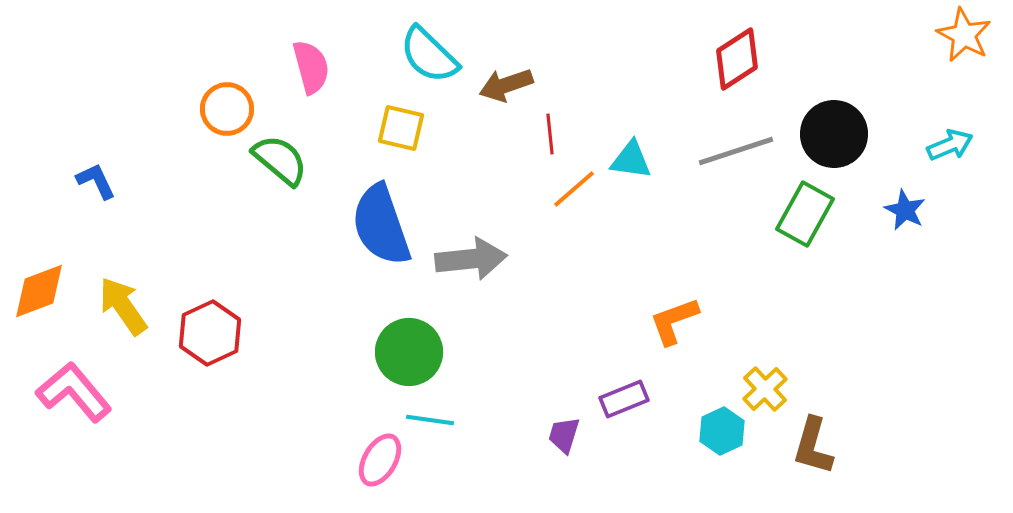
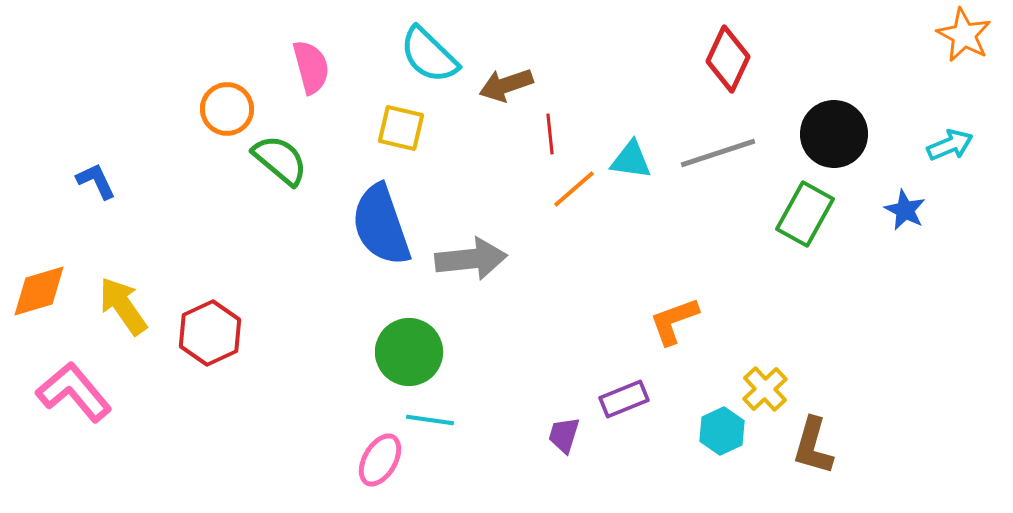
red diamond: moved 9 px left; rotated 32 degrees counterclockwise
gray line: moved 18 px left, 2 px down
orange diamond: rotated 4 degrees clockwise
